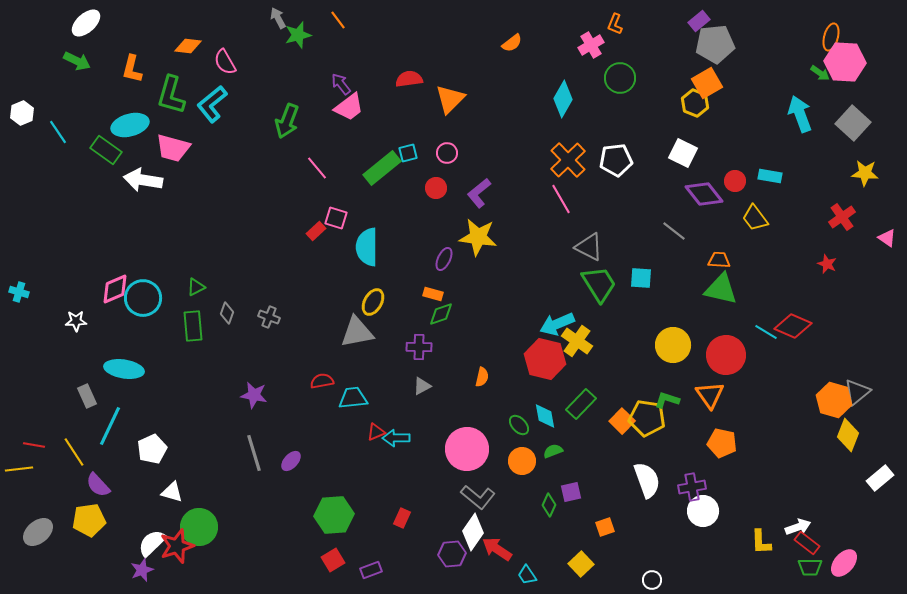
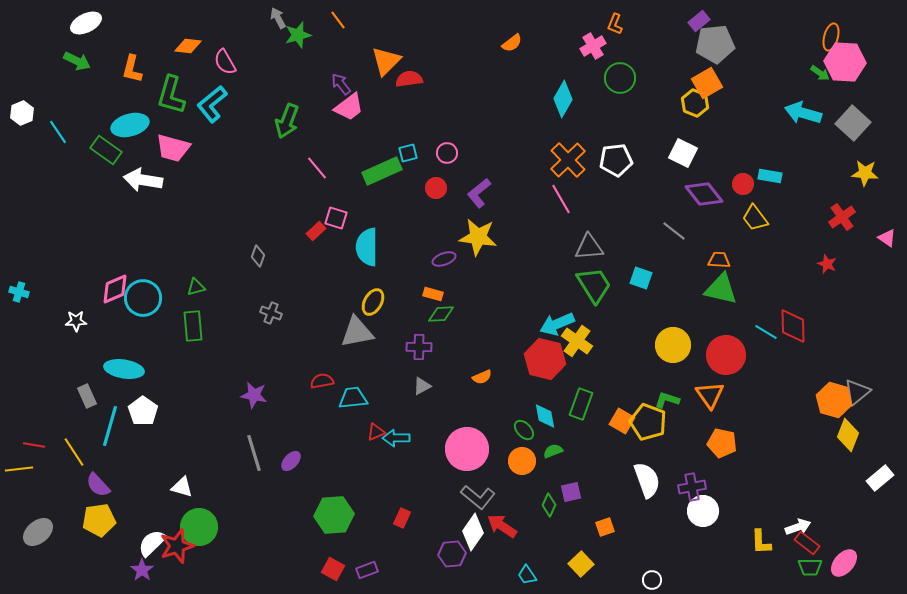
white ellipse at (86, 23): rotated 16 degrees clockwise
pink cross at (591, 45): moved 2 px right, 1 px down
orange triangle at (450, 99): moved 64 px left, 38 px up
cyan arrow at (800, 114): moved 3 px right, 1 px up; rotated 54 degrees counterclockwise
green rectangle at (382, 168): moved 3 px down; rotated 15 degrees clockwise
red circle at (735, 181): moved 8 px right, 3 px down
gray triangle at (589, 247): rotated 32 degrees counterclockwise
purple ellipse at (444, 259): rotated 45 degrees clockwise
cyan square at (641, 278): rotated 15 degrees clockwise
green trapezoid at (599, 284): moved 5 px left, 1 px down
green triangle at (196, 287): rotated 12 degrees clockwise
gray diamond at (227, 313): moved 31 px right, 57 px up
green diamond at (441, 314): rotated 16 degrees clockwise
gray cross at (269, 317): moved 2 px right, 4 px up
red diamond at (793, 326): rotated 66 degrees clockwise
orange semicircle at (482, 377): rotated 54 degrees clockwise
green rectangle at (581, 404): rotated 24 degrees counterclockwise
yellow pentagon at (647, 418): moved 1 px right, 4 px down; rotated 12 degrees clockwise
orange square at (622, 421): rotated 15 degrees counterclockwise
green ellipse at (519, 425): moved 5 px right, 5 px down
cyan line at (110, 426): rotated 9 degrees counterclockwise
white pentagon at (152, 449): moved 9 px left, 38 px up; rotated 12 degrees counterclockwise
white triangle at (172, 492): moved 10 px right, 5 px up
yellow pentagon at (89, 520): moved 10 px right
red arrow at (497, 549): moved 5 px right, 23 px up
red square at (333, 560): moved 9 px down; rotated 30 degrees counterclockwise
purple star at (142, 570): rotated 15 degrees counterclockwise
purple rectangle at (371, 570): moved 4 px left
